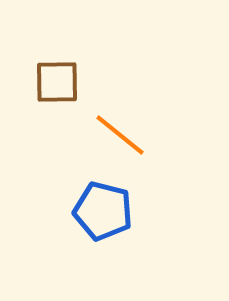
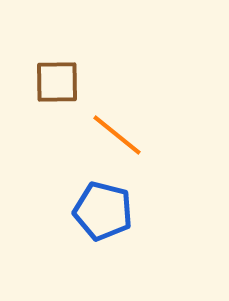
orange line: moved 3 px left
